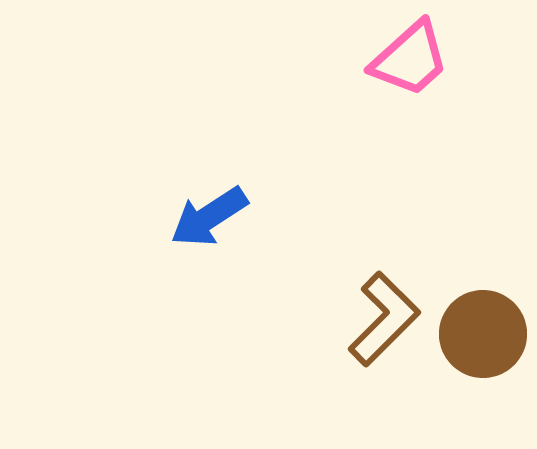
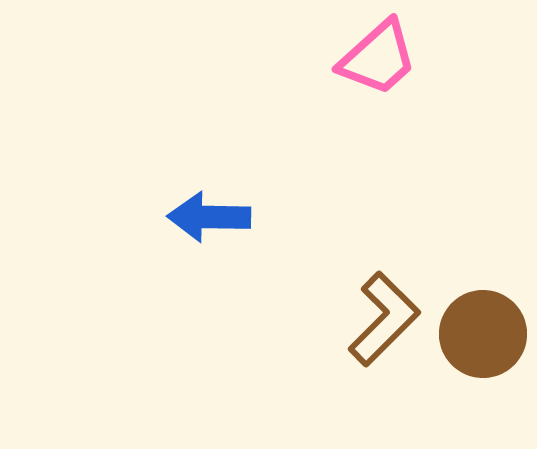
pink trapezoid: moved 32 px left, 1 px up
blue arrow: rotated 34 degrees clockwise
